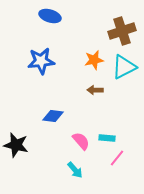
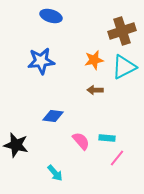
blue ellipse: moved 1 px right
cyan arrow: moved 20 px left, 3 px down
